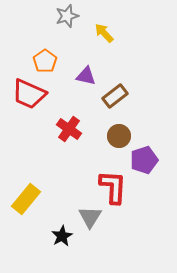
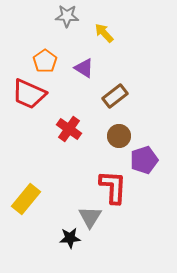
gray star: rotated 20 degrees clockwise
purple triangle: moved 2 px left, 8 px up; rotated 20 degrees clockwise
black star: moved 8 px right, 2 px down; rotated 25 degrees clockwise
